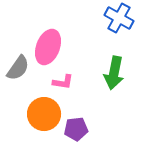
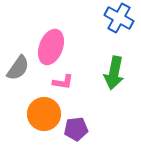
pink ellipse: moved 3 px right
